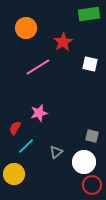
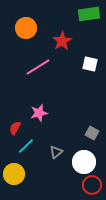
red star: moved 1 px left, 1 px up
gray square: moved 3 px up; rotated 16 degrees clockwise
